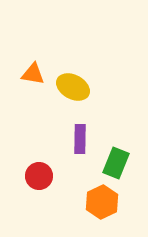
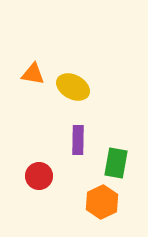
purple rectangle: moved 2 px left, 1 px down
green rectangle: rotated 12 degrees counterclockwise
